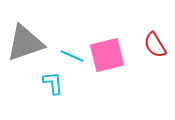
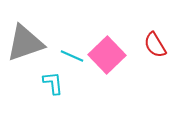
pink square: rotated 30 degrees counterclockwise
